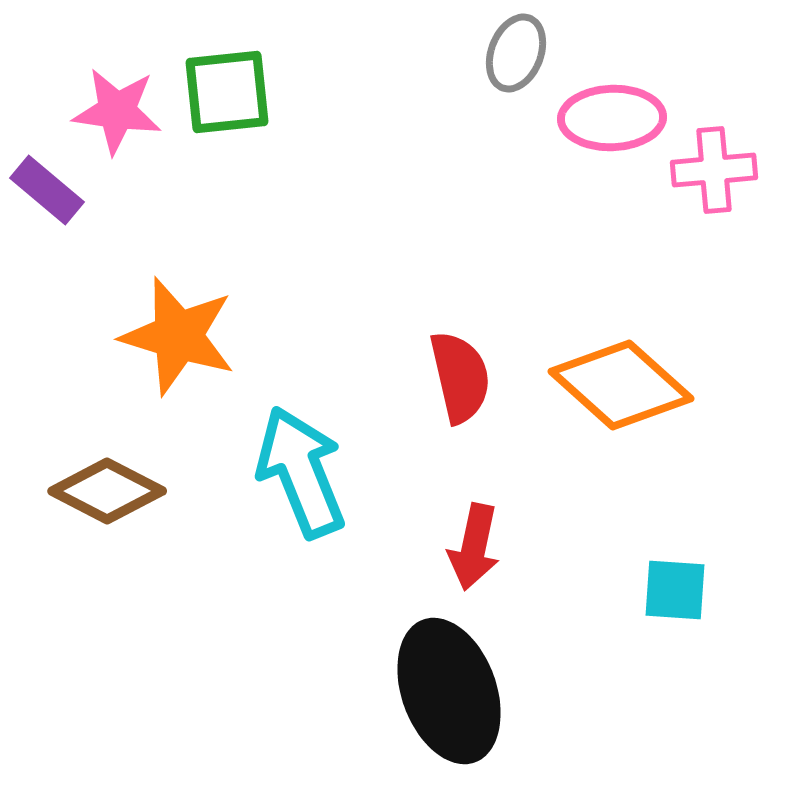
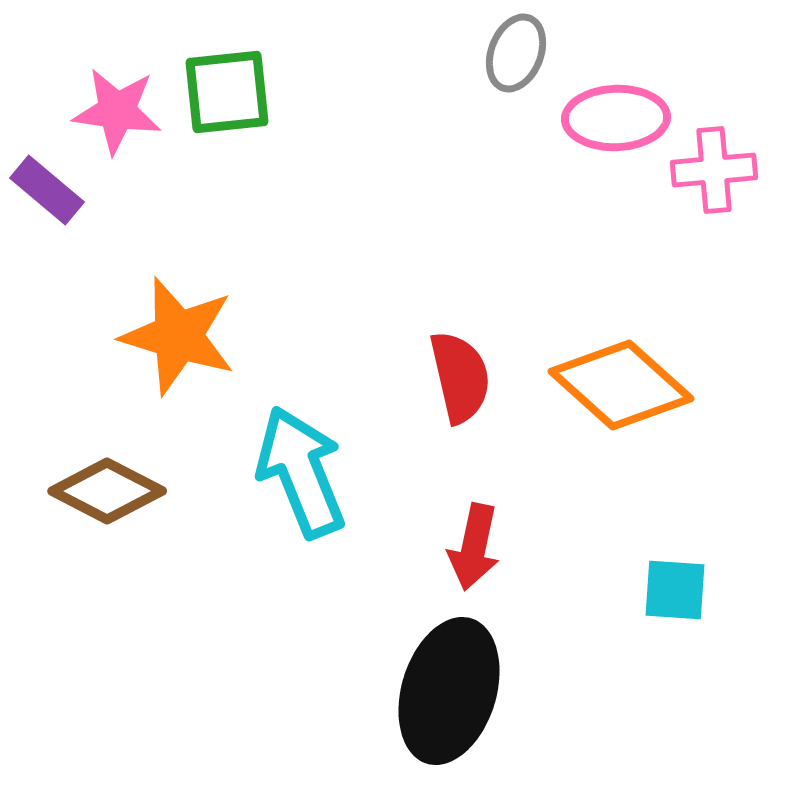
pink ellipse: moved 4 px right
black ellipse: rotated 37 degrees clockwise
